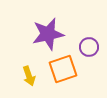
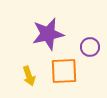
purple circle: moved 1 px right
orange square: moved 1 px right, 2 px down; rotated 16 degrees clockwise
